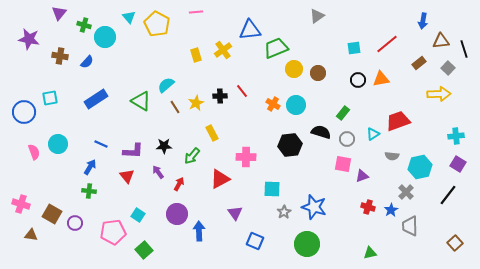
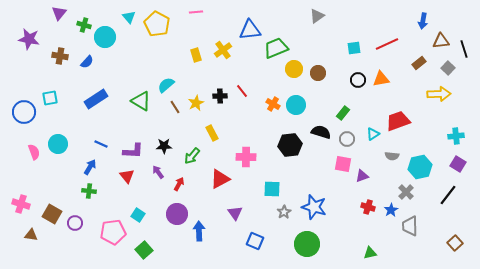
red line at (387, 44): rotated 15 degrees clockwise
